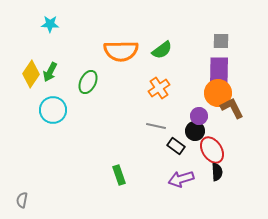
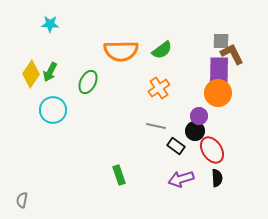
brown L-shape: moved 54 px up
black semicircle: moved 6 px down
